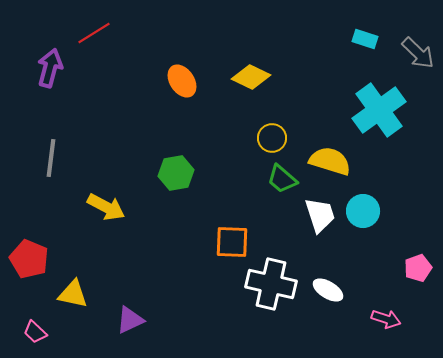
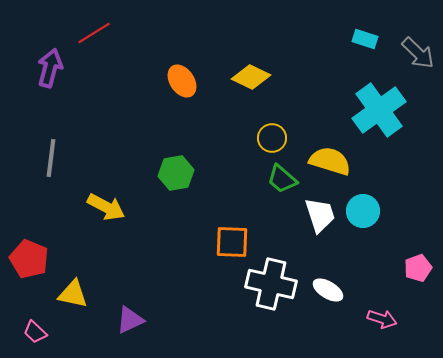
pink arrow: moved 4 px left
